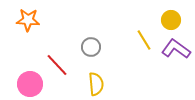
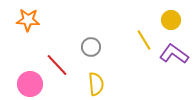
purple L-shape: moved 2 px left, 5 px down
